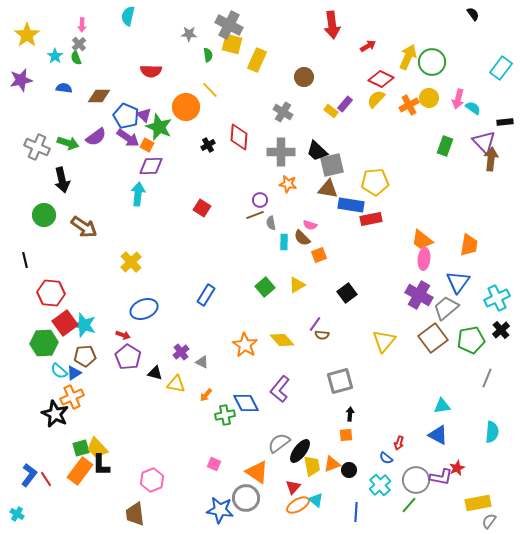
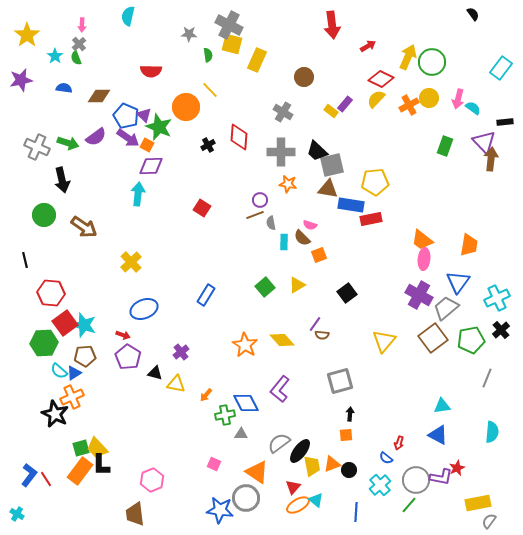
gray triangle at (202, 362): moved 39 px right, 72 px down; rotated 24 degrees counterclockwise
